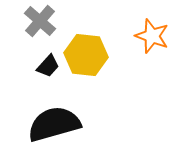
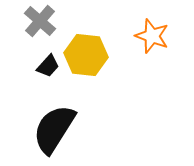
black semicircle: moved 5 px down; rotated 42 degrees counterclockwise
